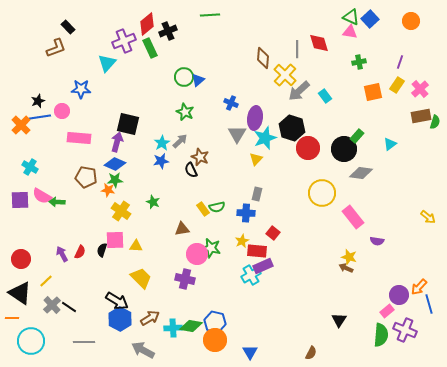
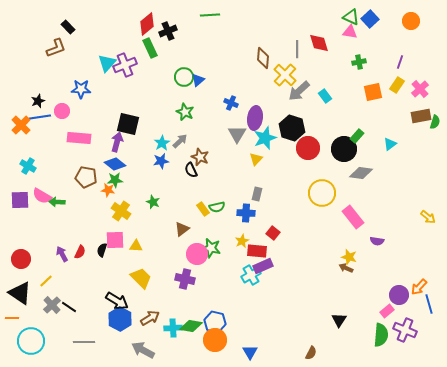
purple cross at (124, 41): moved 1 px right, 24 px down
blue diamond at (115, 164): rotated 15 degrees clockwise
cyan cross at (30, 167): moved 2 px left, 1 px up
brown triangle at (182, 229): rotated 28 degrees counterclockwise
